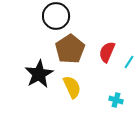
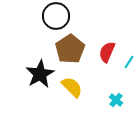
black star: moved 1 px right
yellow semicircle: rotated 20 degrees counterclockwise
cyan cross: rotated 24 degrees clockwise
